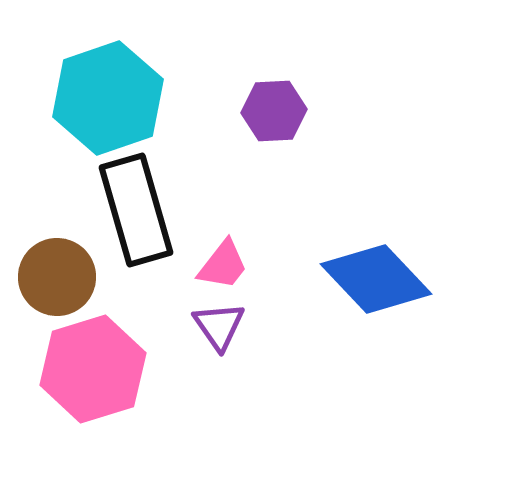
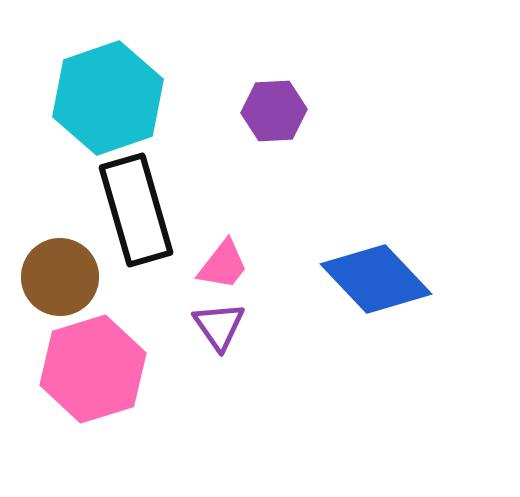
brown circle: moved 3 px right
